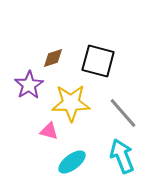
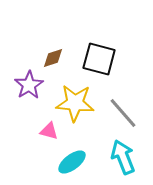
black square: moved 1 px right, 2 px up
yellow star: moved 4 px right; rotated 6 degrees clockwise
cyan arrow: moved 1 px right, 1 px down
